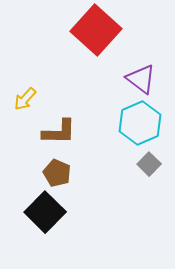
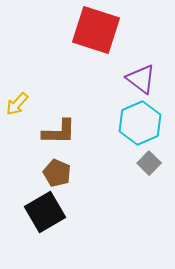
red square: rotated 24 degrees counterclockwise
yellow arrow: moved 8 px left, 5 px down
gray square: moved 1 px up
black square: rotated 15 degrees clockwise
